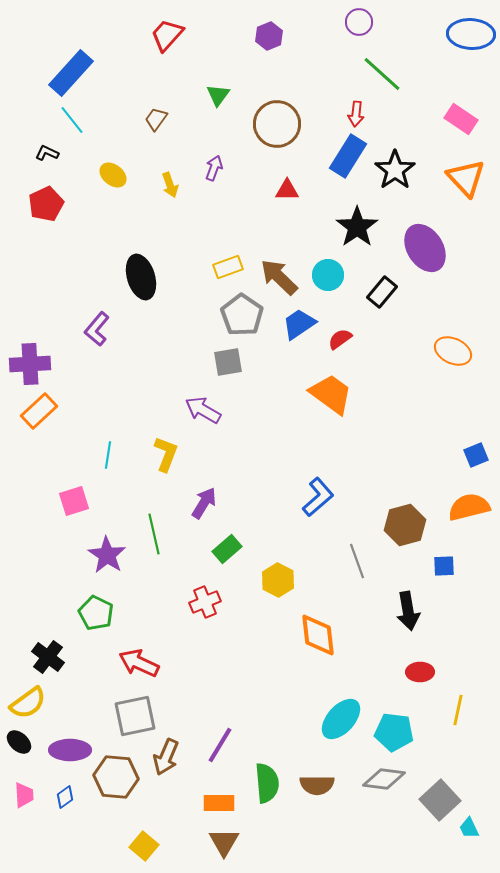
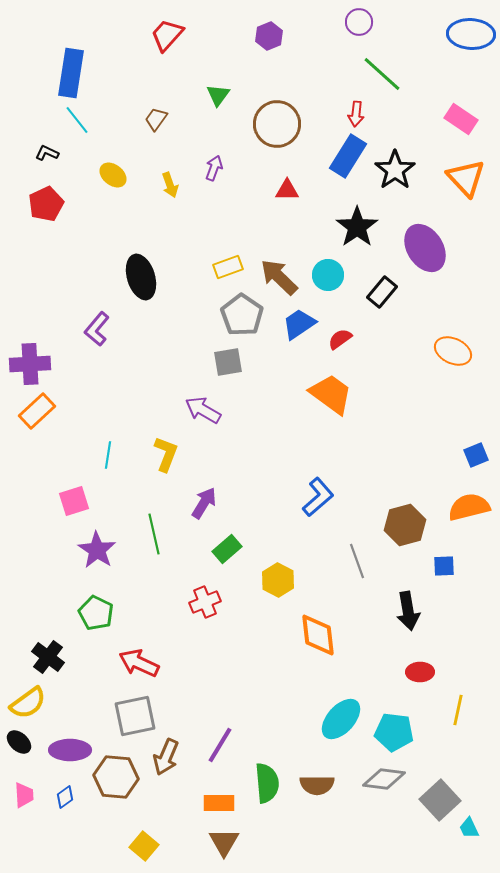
blue rectangle at (71, 73): rotated 33 degrees counterclockwise
cyan line at (72, 120): moved 5 px right
orange rectangle at (39, 411): moved 2 px left
purple star at (107, 555): moved 10 px left, 5 px up
